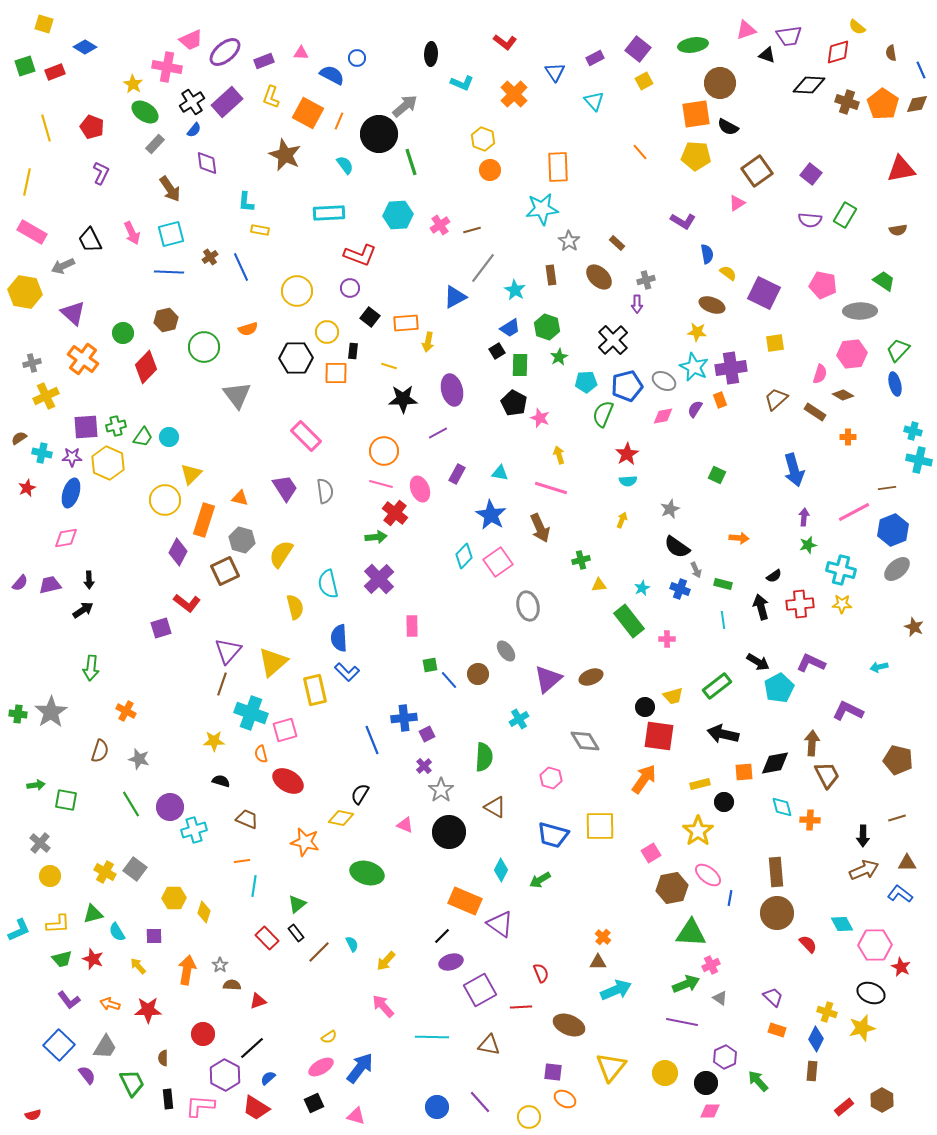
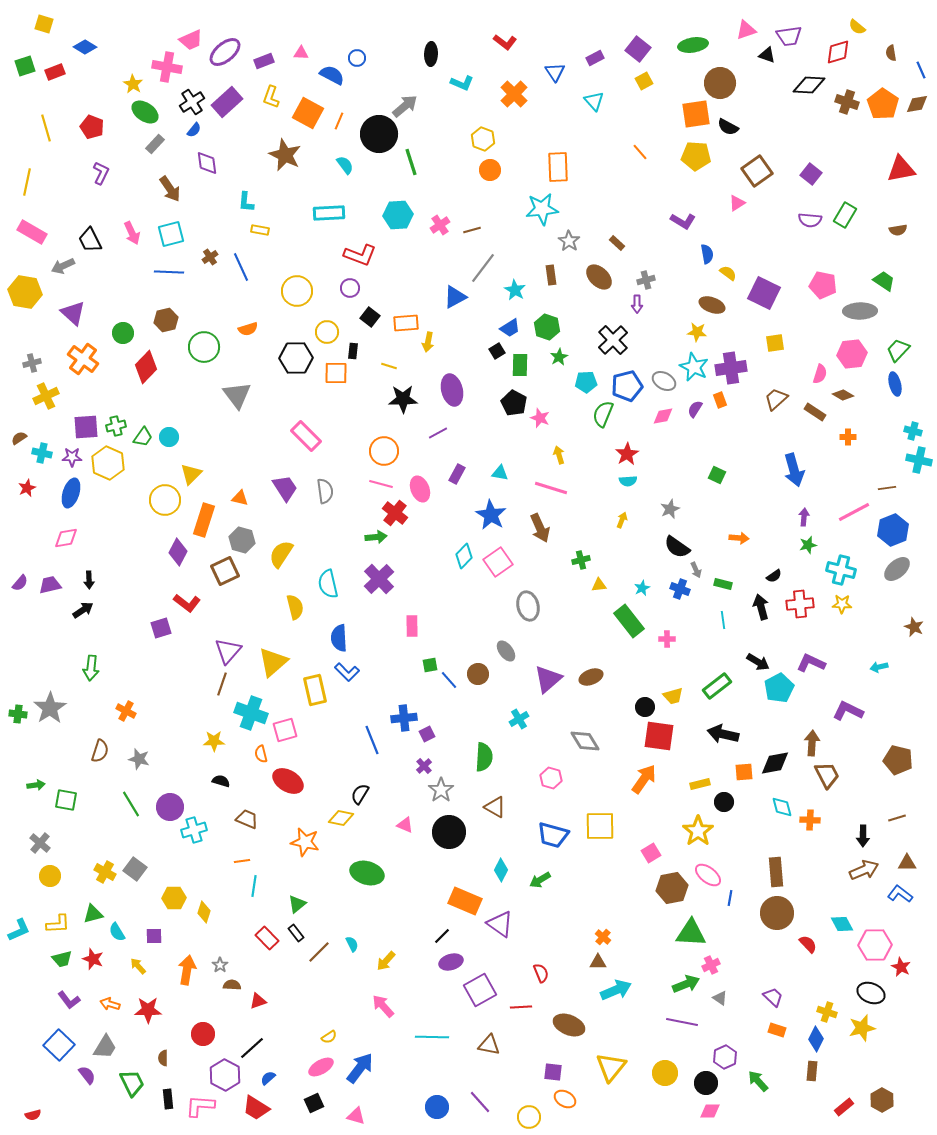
gray star at (51, 712): moved 1 px left, 4 px up
